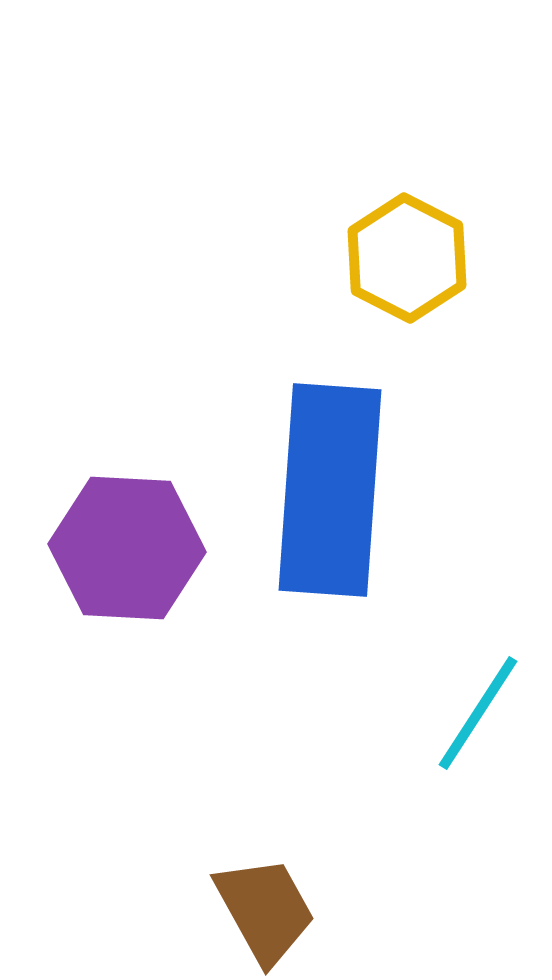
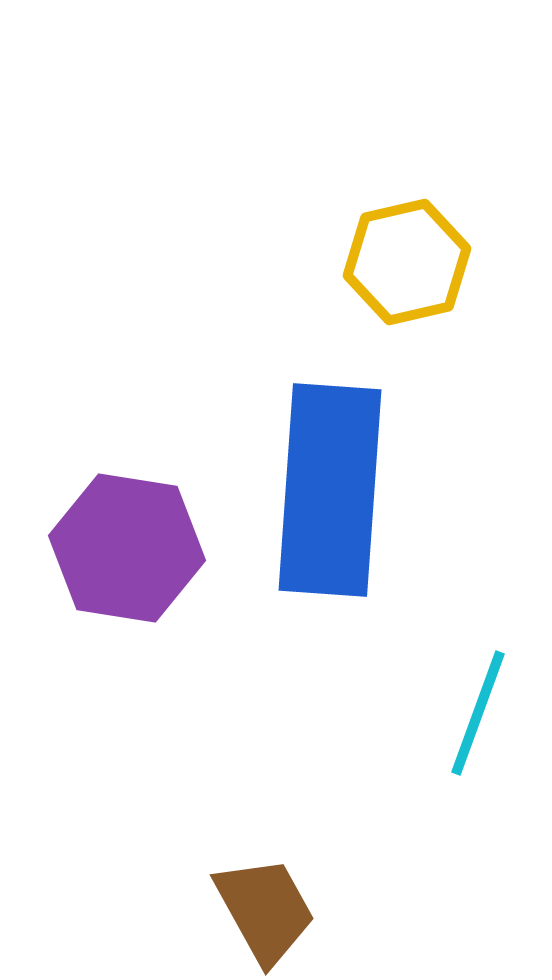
yellow hexagon: moved 4 px down; rotated 20 degrees clockwise
purple hexagon: rotated 6 degrees clockwise
cyan line: rotated 13 degrees counterclockwise
